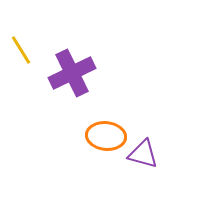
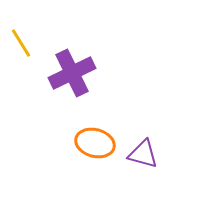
yellow line: moved 7 px up
orange ellipse: moved 11 px left, 7 px down; rotated 9 degrees clockwise
